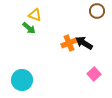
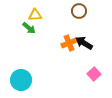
brown circle: moved 18 px left
yellow triangle: rotated 24 degrees counterclockwise
cyan circle: moved 1 px left
